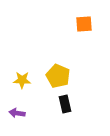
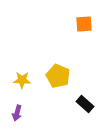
black rectangle: moved 20 px right; rotated 36 degrees counterclockwise
purple arrow: rotated 84 degrees counterclockwise
